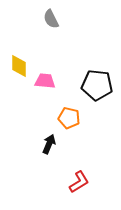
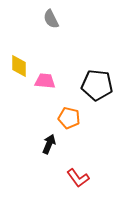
red L-shape: moved 1 px left, 4 px up; rotated 85 degrees clockwise
